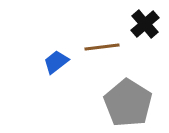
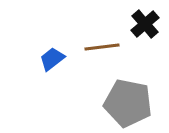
blue trapezoid: moved 4 px left, 3 px up
gray pentagon: rotated 21 degrees counterclockwise
